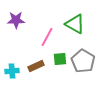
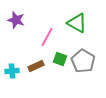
purple star: rotated 18 degrees clockwise
green triangle: moved 2 px right, 1 px up
green square: rotated 24 degrees clockwise
